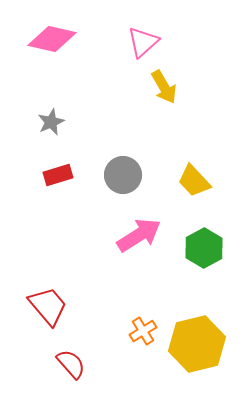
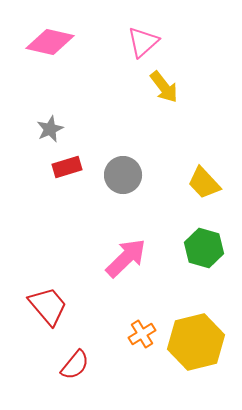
pink diamond: moved 2 px left, 3 px down
yellow arrow: rotated 8 degrees counterclockwise
gray star: moved 1 px left, 7 px down
red rectangle: moved 9 px right, 8 px up
yellow trapezoid: moved 10 px right, 2 px down
pink arrow: moved 13 px left, 23 px down; rotated 12 degrees counterclockwise
green hexagon: rotated 15 degrees counterclockwise
orange cross: moved 1 px left, 3 px down
yellow hexagon: moved 1 px left, 2 px up
red semicircle: moved 4 px right, 1 px down; rotated 80 degrees clockwise
